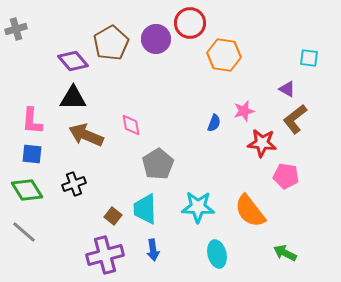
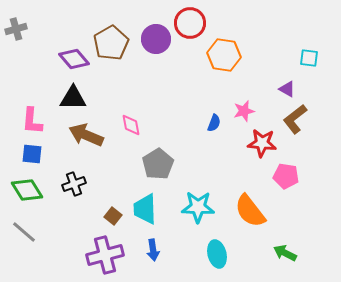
purple diamond: moved 1 px right, 2 px up
